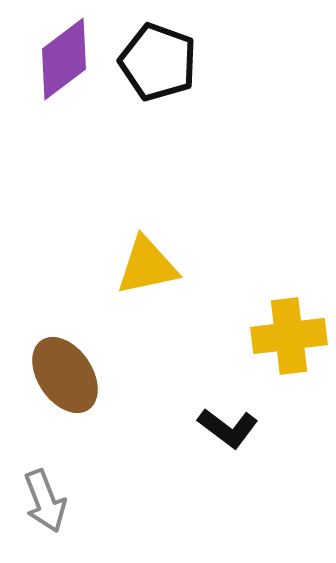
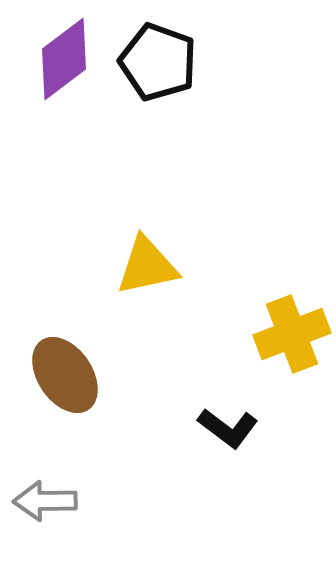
yellow cross: moved 3 px right, 2 px up; rotated 14 degrees counterclockwise
gray arrow: rotated 110 degrees clockwise
